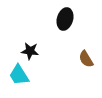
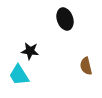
black ellipse: rotated 35 degrees counterclockwise
brown semicircle: moved 7 px down; rotated 18 degrees clockwise
